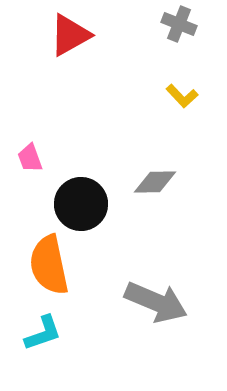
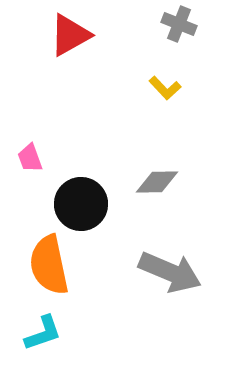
yellow L-shape: moved 17 px left, 8 px up
gray diamond: moved 2 px right
gray arrow: moved 14 px right, 30 px up
